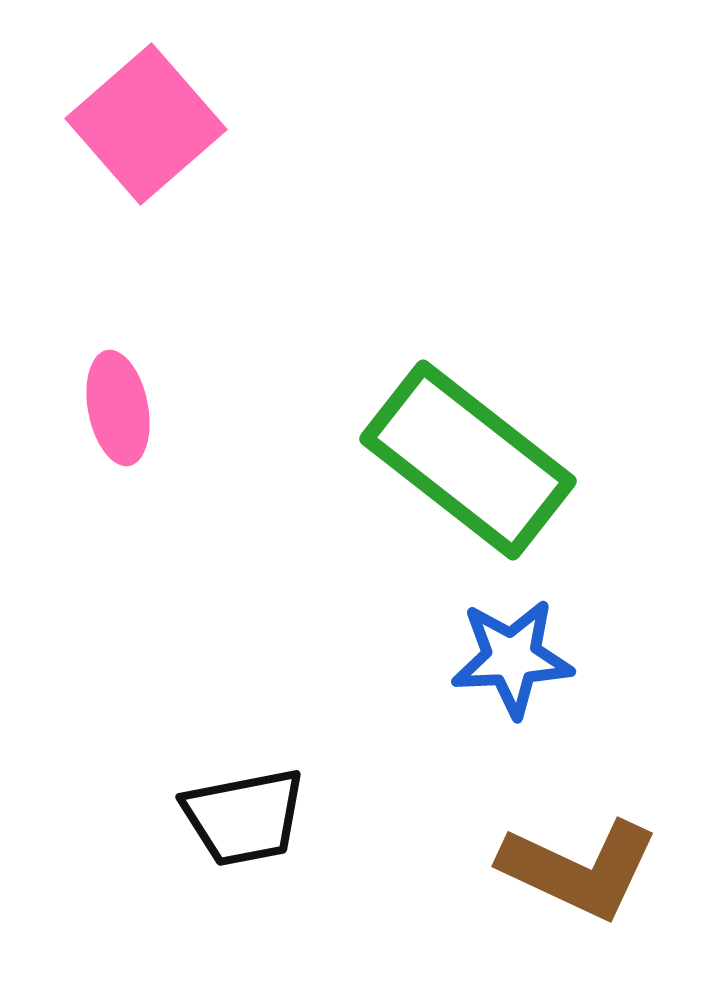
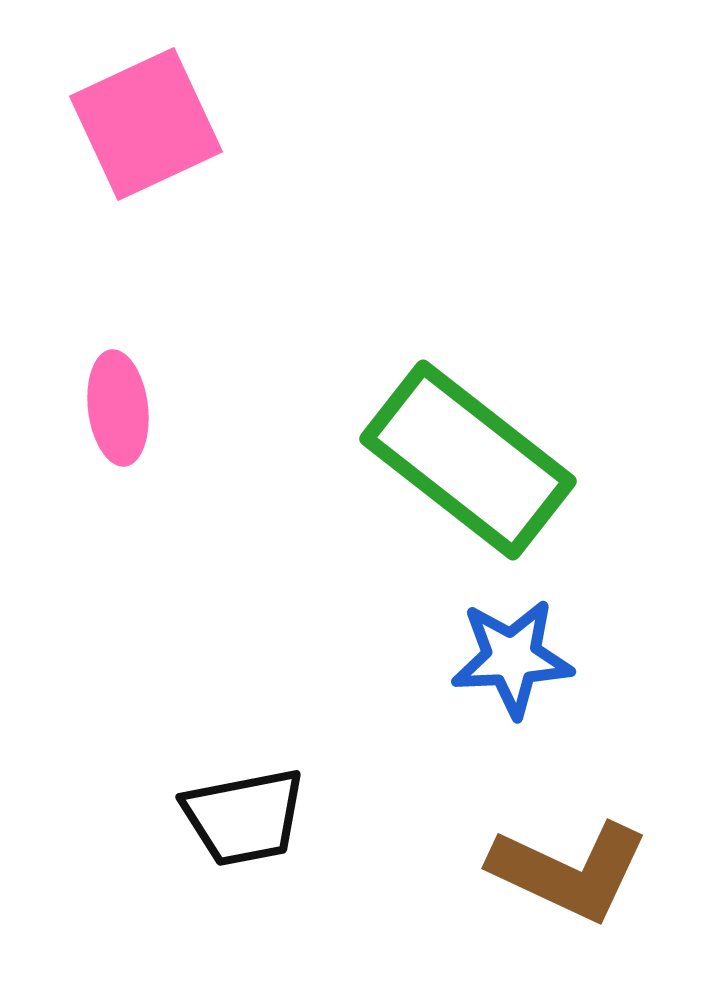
pink square: rotated 16 degrees clockwise
pink ellipse: rotated 4 degrees clockwise
brown L-shape: moved 10 px left, 2 px down
